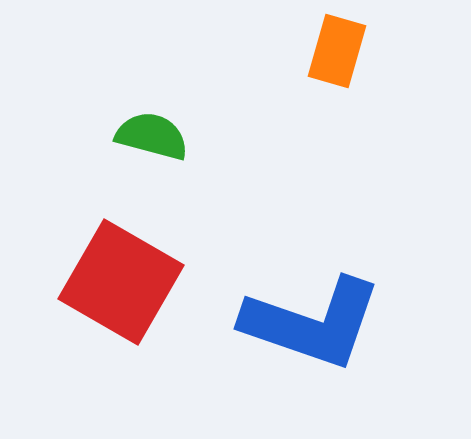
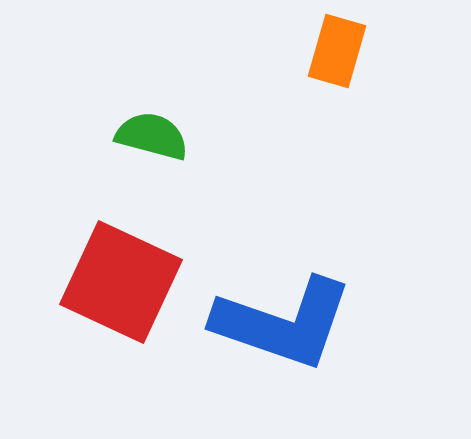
red square: rotated 5 degrees counterclockwise
blue L-shape: moved 29 px left
